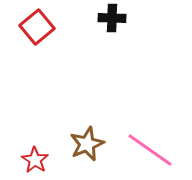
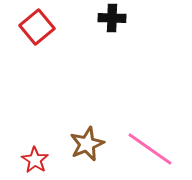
pink line: moved 1 px up
